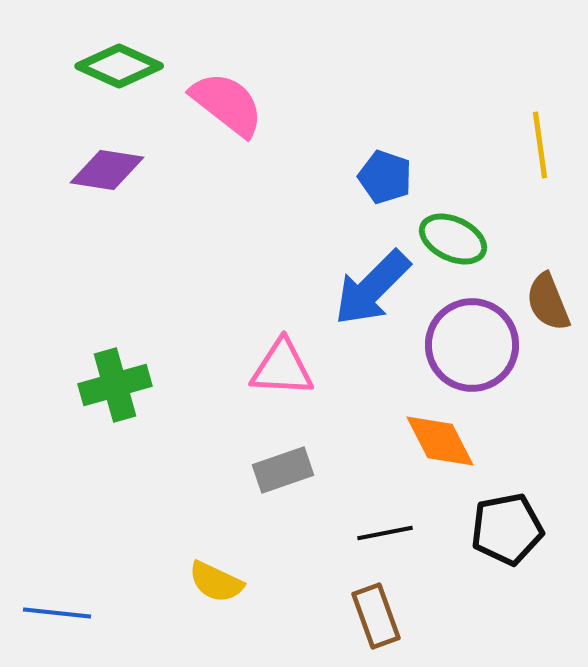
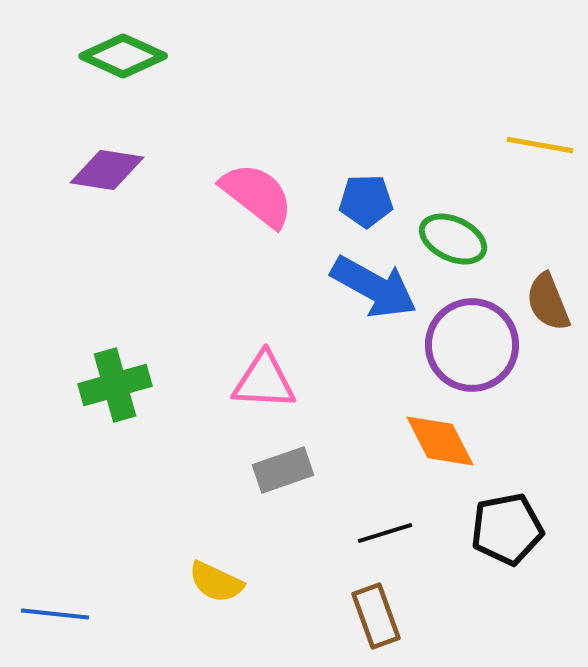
green diamond: moved 4 px right, 10 px up
pink semicircle: moved 30 px right, 91 px down
yellow line: rotated 72 degrees counterclockwise
blue pentagon: moved 19 px left, 24 px down; rotated 20 degrees counterclockwise
blue arrow: moved 2 px right, 1 px up; rotated 106 degrees counterclockwise
pink triangle: moved 18 px left, 13 px down
black line: rotated 6 degrees counterclockwise
blue line: moved 2 px left, 1 px down
